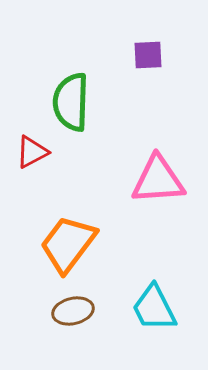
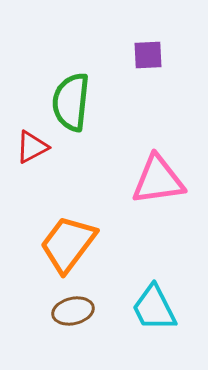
green semicircle: rotated 4 degrees clockwise
red triangle: moved 5 px up
pink triangle: rotated 4 degrees counterclockwise
